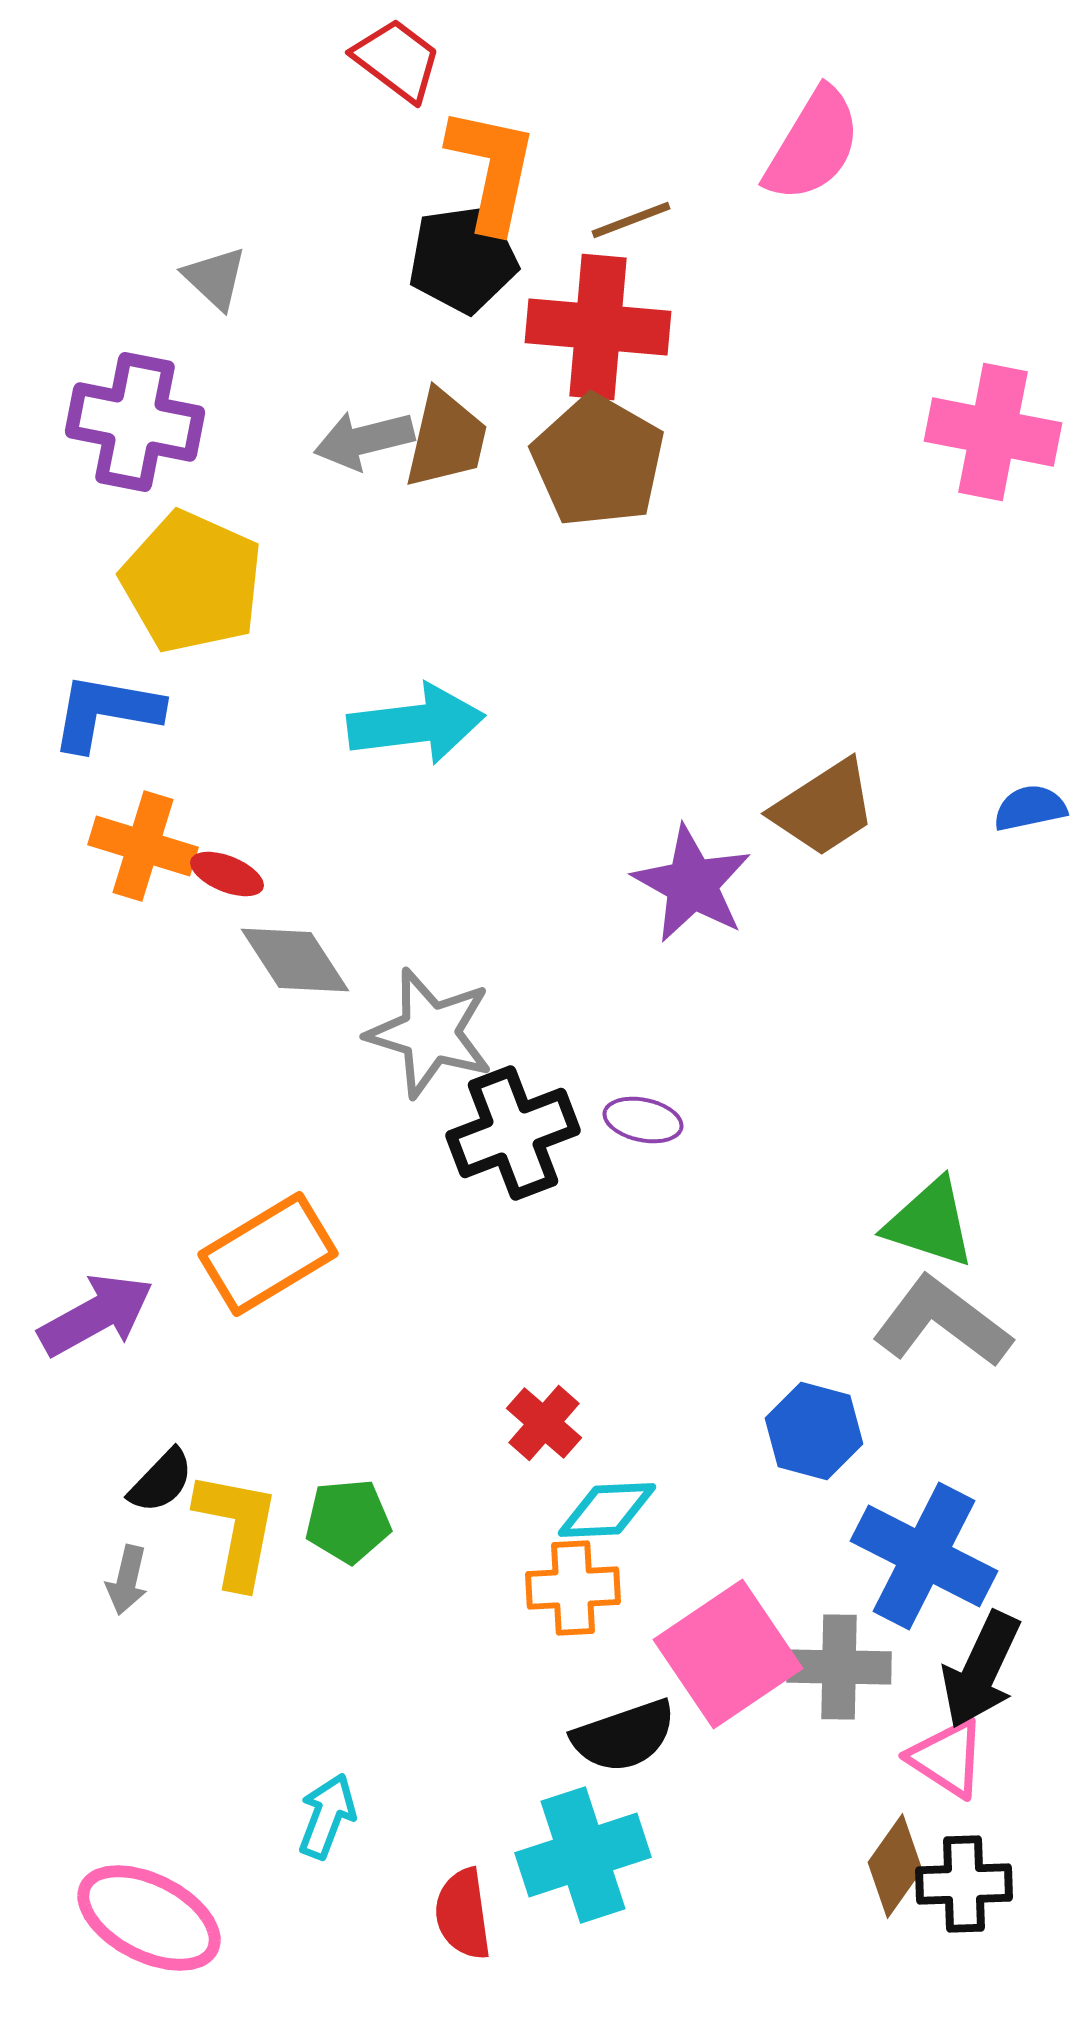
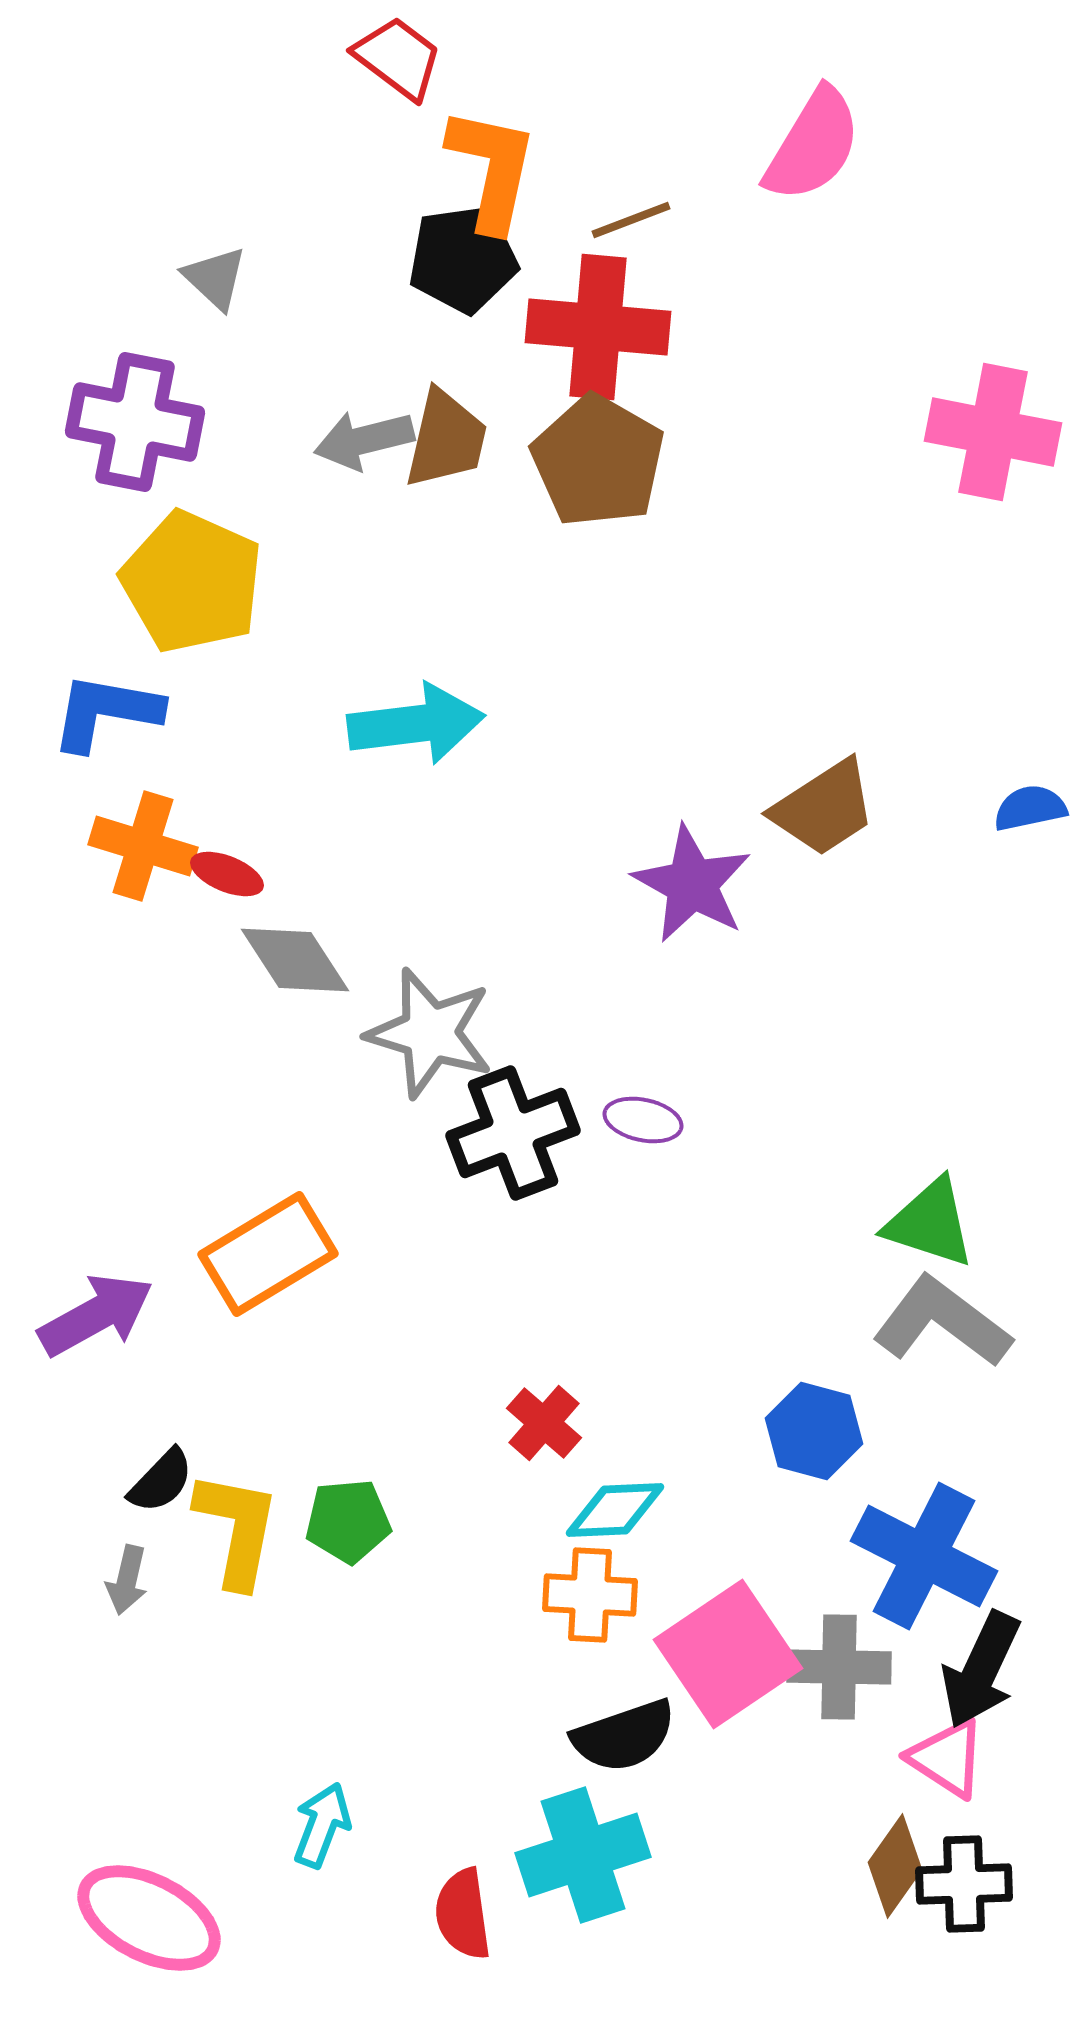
red trapezoid at (397, 60): moved 1 px right, 2 px up
cyan diamond at (607, 1510): moved 8 px right
orange cross at (573, 1588): moved 17 px right, 7 px down; rotated 6 degrees clockwise
cyan arrow at (327, 1816): moved 5 px left, 9 px down
